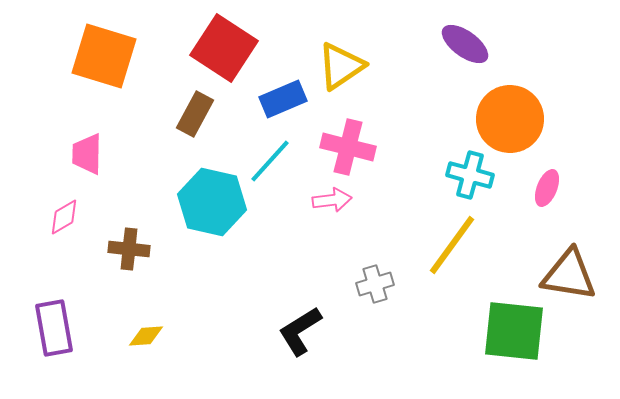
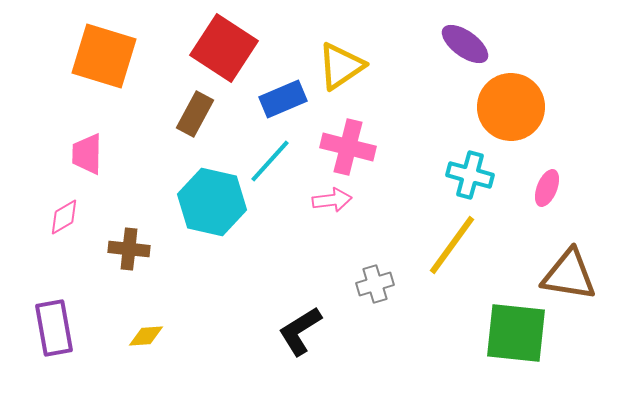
orange circle: moved 1 px right, 12 px up
green square: moved 2 px right, 2 px down
